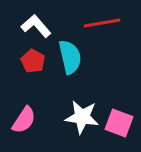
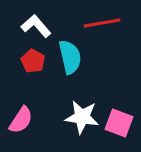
pink semicircle: moved 3 px left
